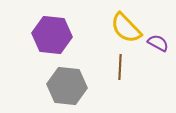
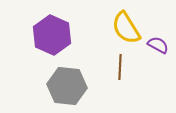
yellow semicircle: rotated 12 degrees clockwise
purple hexagon: rotated 18 degrees clockwise
purple semicircle: moved 2 px down
